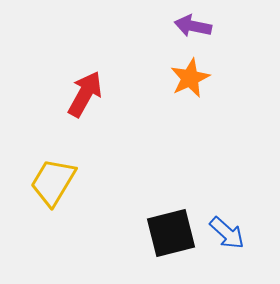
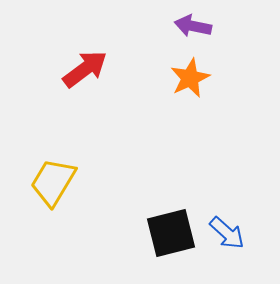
red arrow: moved 25 px up; rotated 24 degrees clockwise
